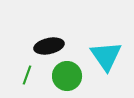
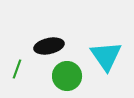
green line: moved 10 px left, 6 px up
